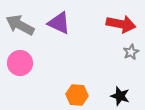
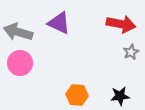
gray arrow: moved 2 px left, 7 px down; rotated 12 degrees counterclockwise
black star: rotated 24 degrees counterclockwise
